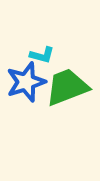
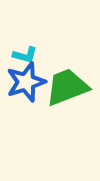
cyan L-shape: moved 17 px left
